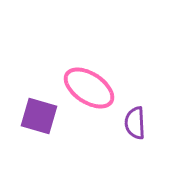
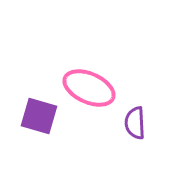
pink ellipse: rotated 9 degrees counterclockwise
